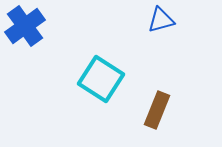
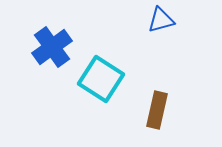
blue cross: moved 27 px right, 21 px down
brown rectangle: rotated 9 degrees counterclockwise
